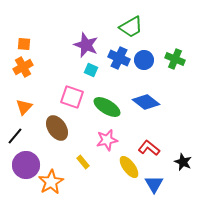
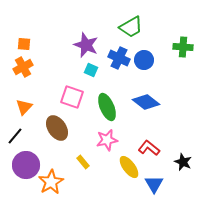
green cross: moved 8 px right, 12 px up; rotated 18 degrees counterclockwise
green ellipse: rotated 36 degrees clockwise
